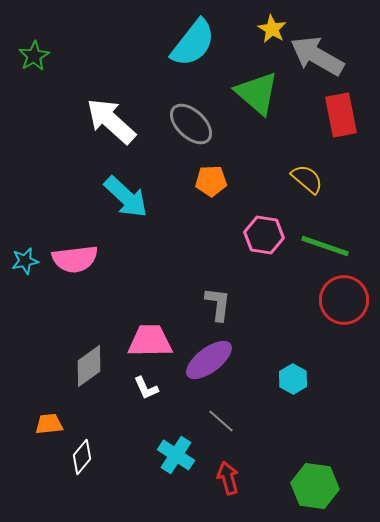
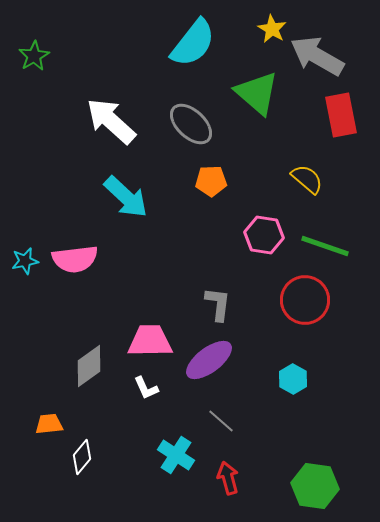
red circle: moved 39 px left
